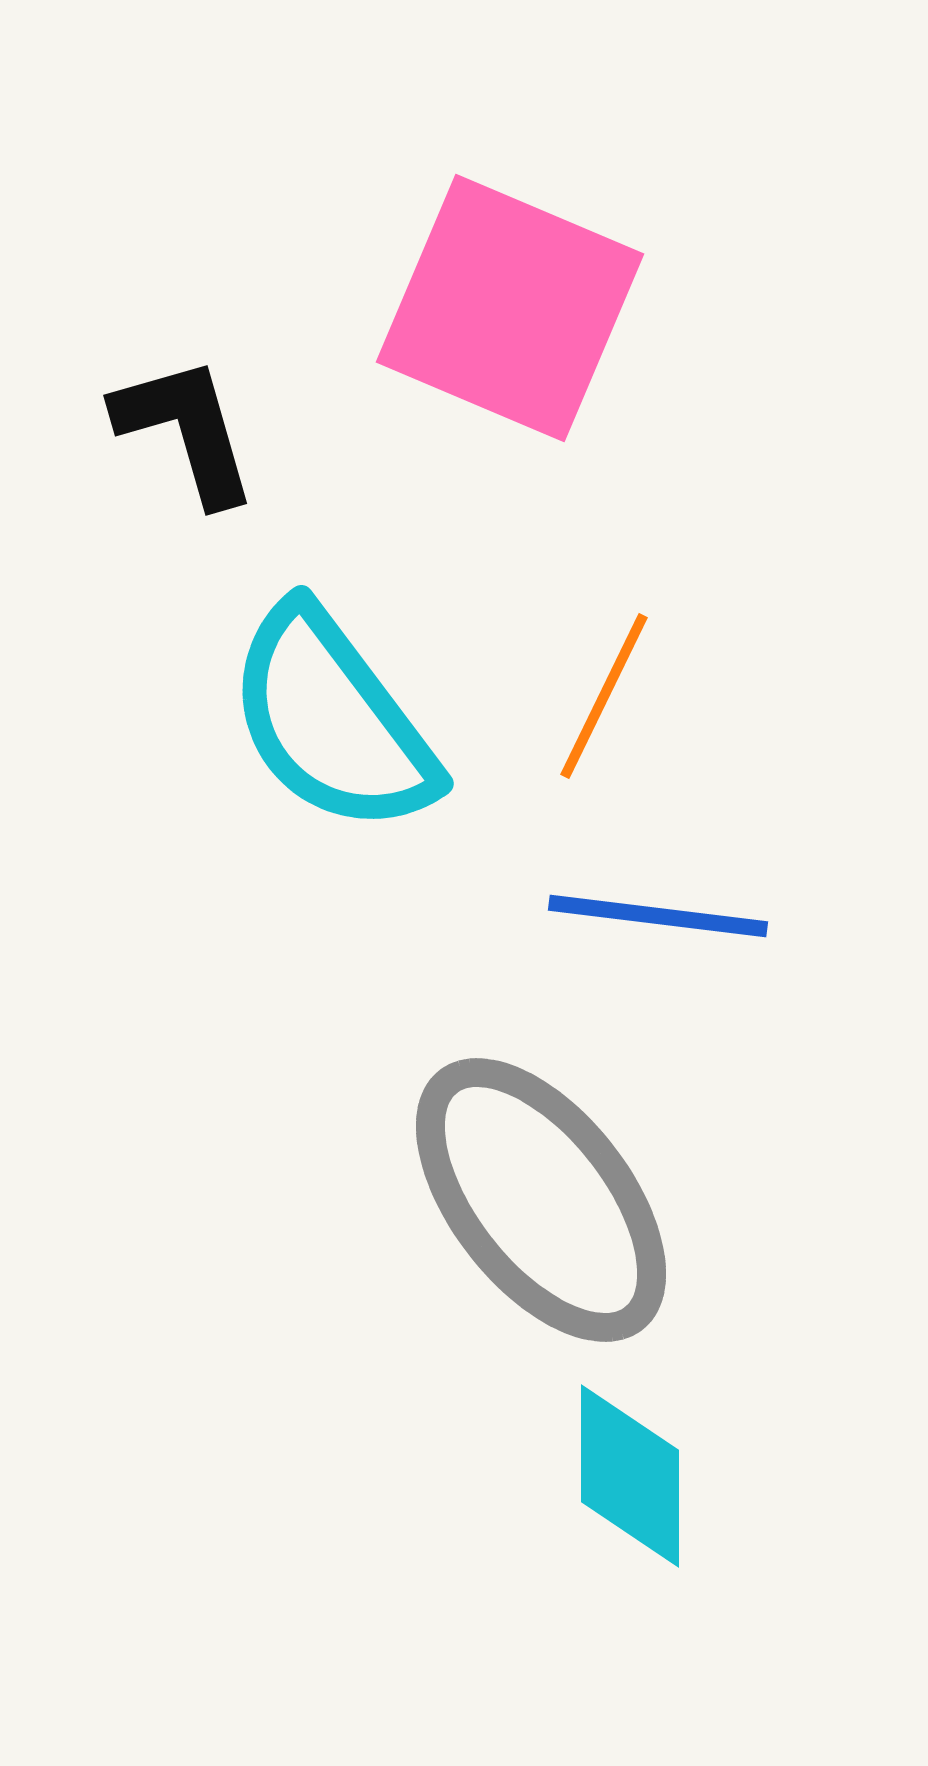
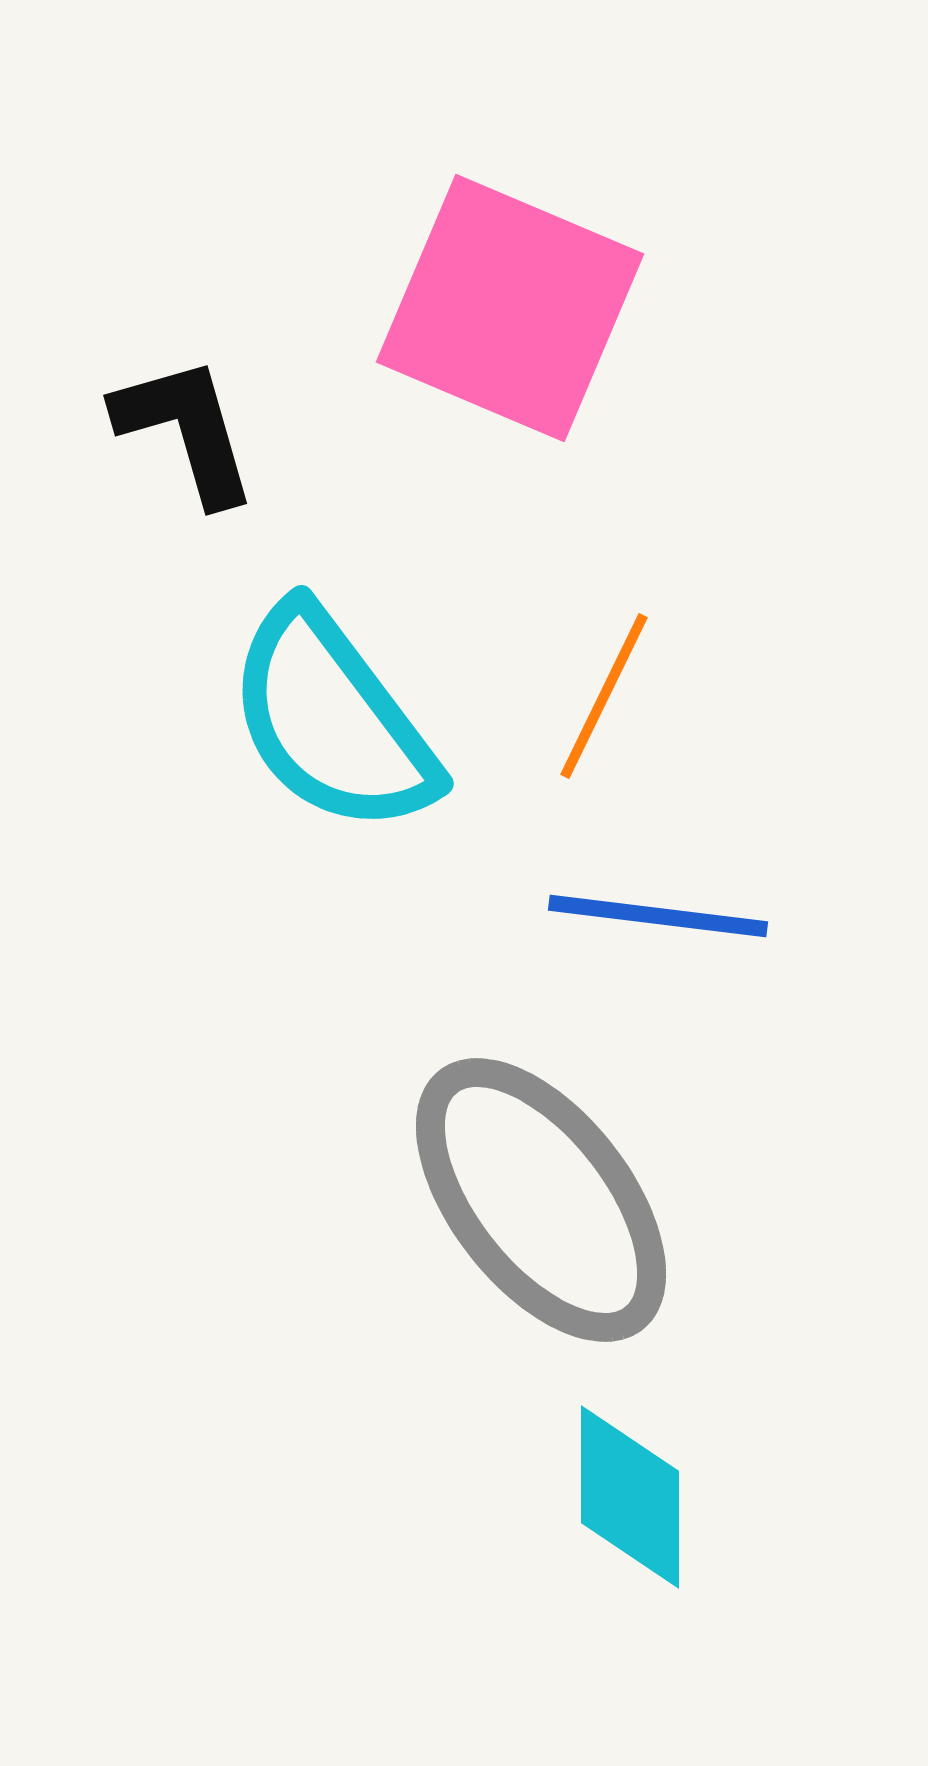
cyan diamond: moved 21 px down
